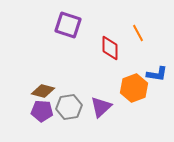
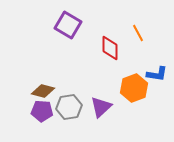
purple square: rotated 12 degrees clockwise
